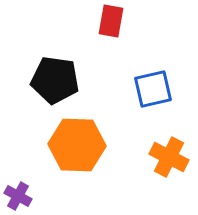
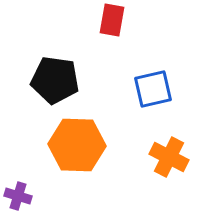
red rectangle: moved 1 px right, 1 px up
purple cross: rotated 12 degrees counterclockwise
